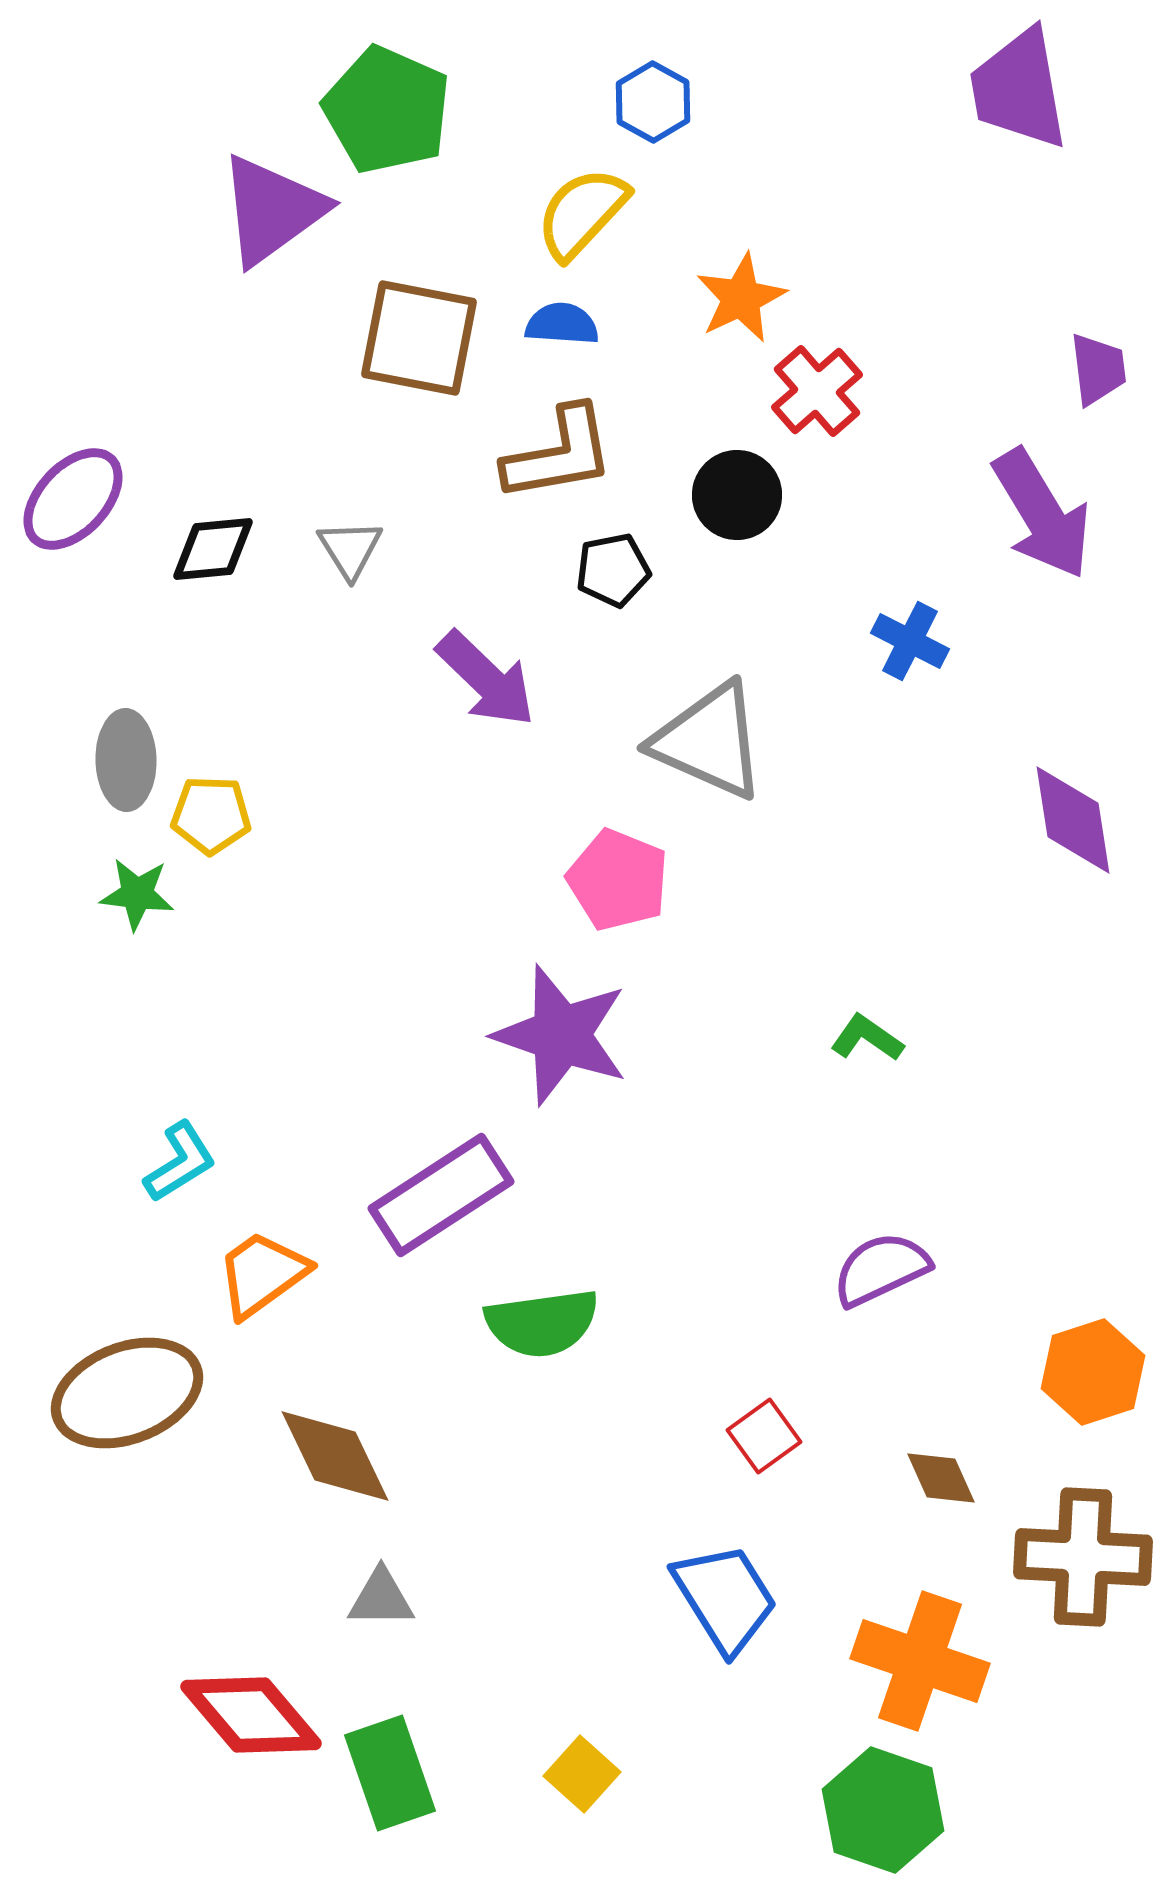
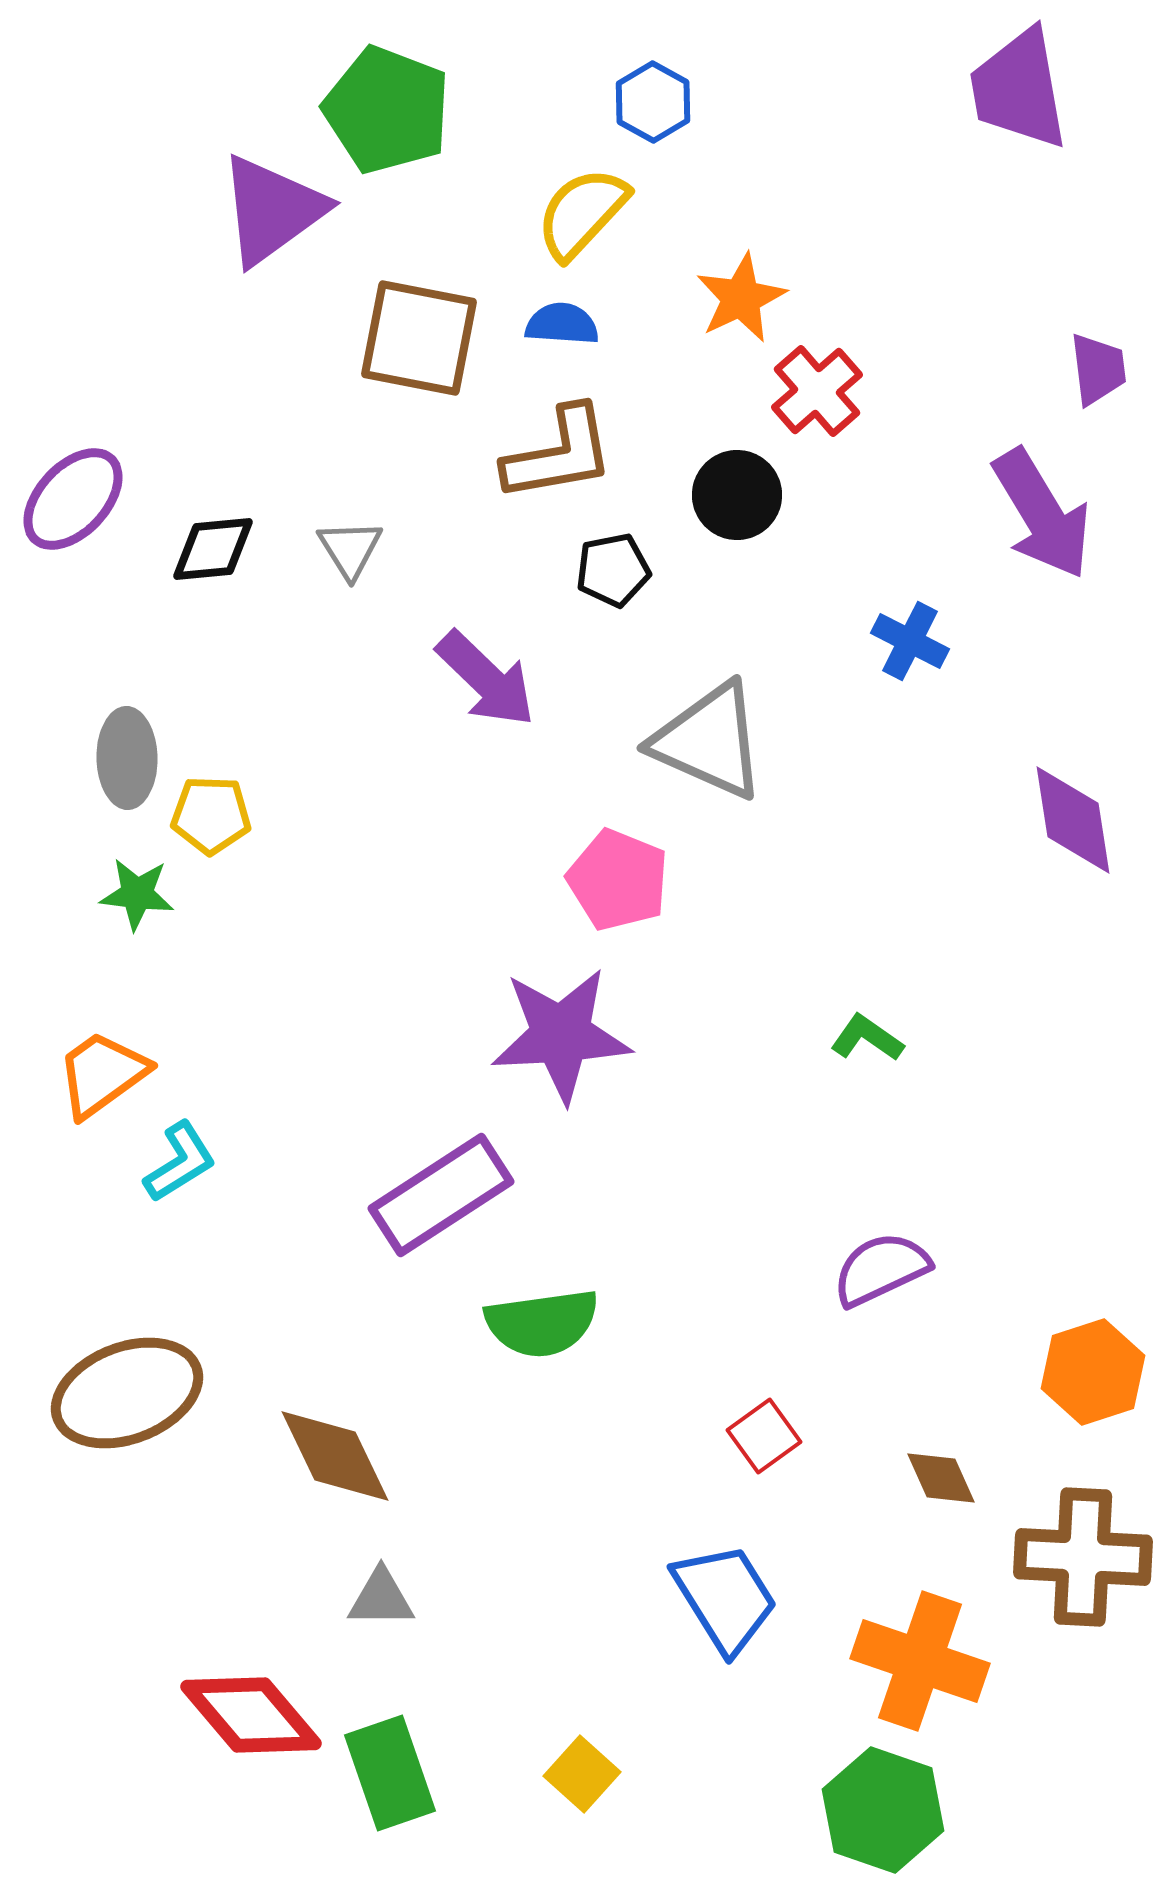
green pentagon at (387, 110): rotated 3 degrees counterclockwise
gray ellipse at (126, 760): moved 1 px right, 2 px up
purple star at (561, 1035): rotated 22 degrees counterclockwise
orange trapezoid at (262, 1274): moved 160 px left, 200 px up
